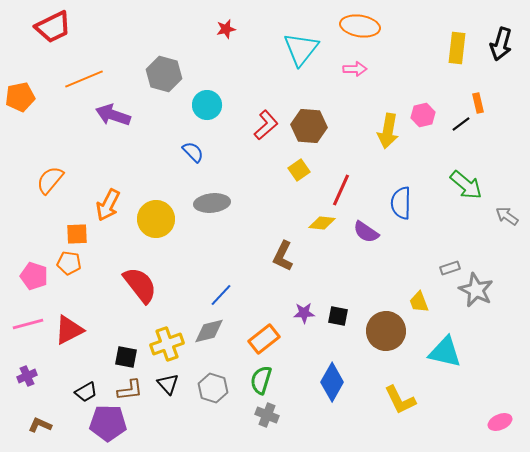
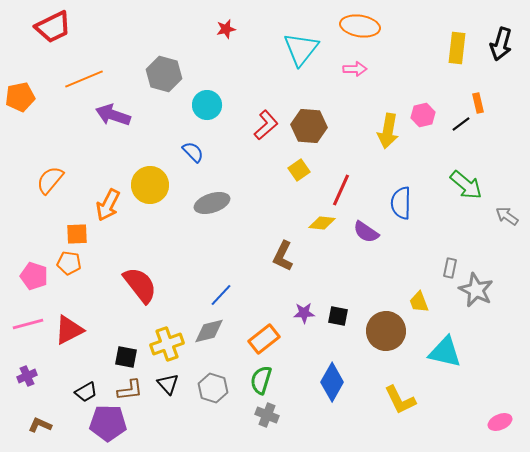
gray ellipse at (212, 203): rotated 12 degrees counterclockwise
yellow circle at (156, 219): moved 6 px left, 34 px up
gray rectangle at (450, 268): rotated 60 degrees counterclockwise
